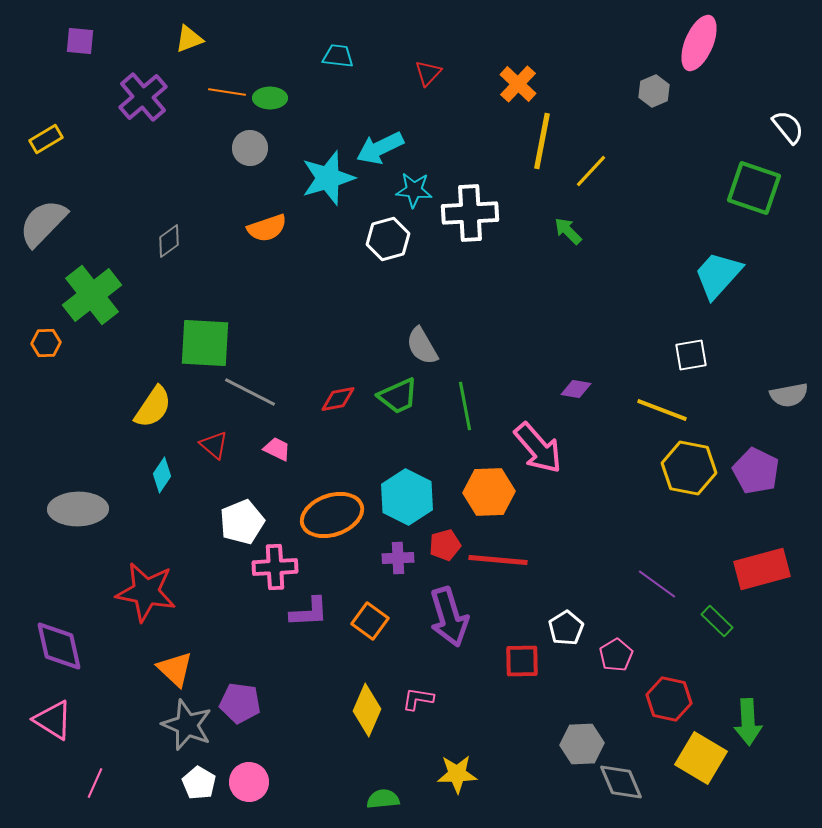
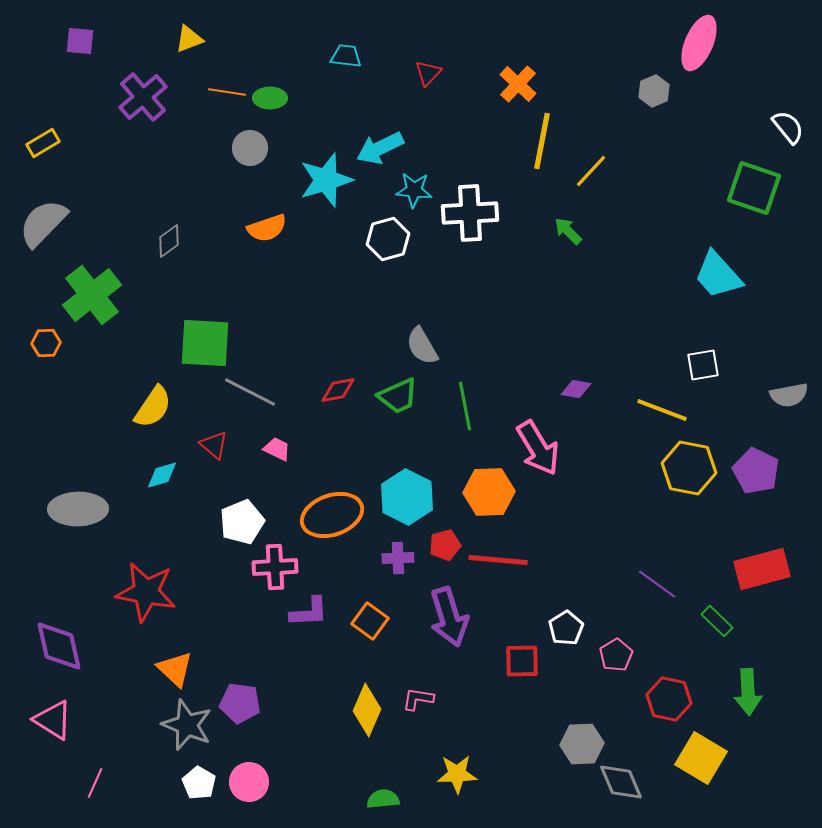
cyan trapezoid at (338, 56): moved 8 px right
yellow rectangle at (46, 139): moved 3 px left, 4 px down
cyan star at (328, 178): moved 2 px left, 2 px down
cyan trapezoid at (718, 275): rotated 84 degrees counterclockwise
white square at (691, 355): moved 12 px right, 10 px down
red diamond at (338, 399): moved 9 px up
pink arrow at (538, 448): rotated 10 degrees clockwise
cyan diamond at (162, 475): rotated 40 degrees clockwise
green arrow at (748, 722): moved 30 px up
